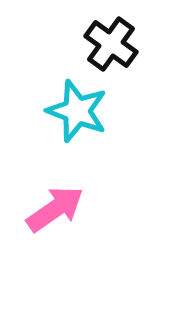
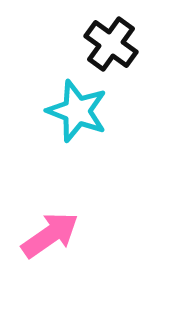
pink arrow: moved 5 px left, 26 px down
